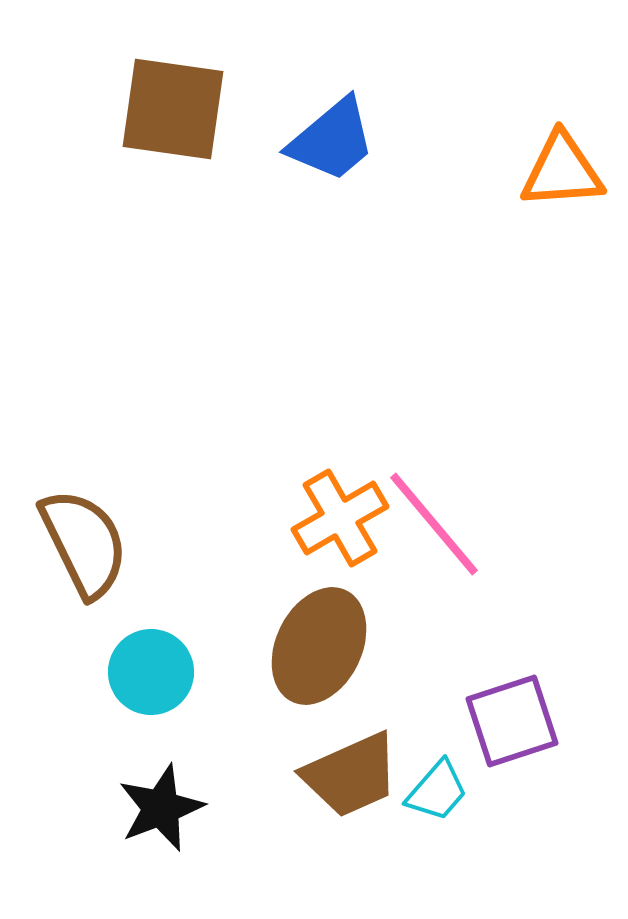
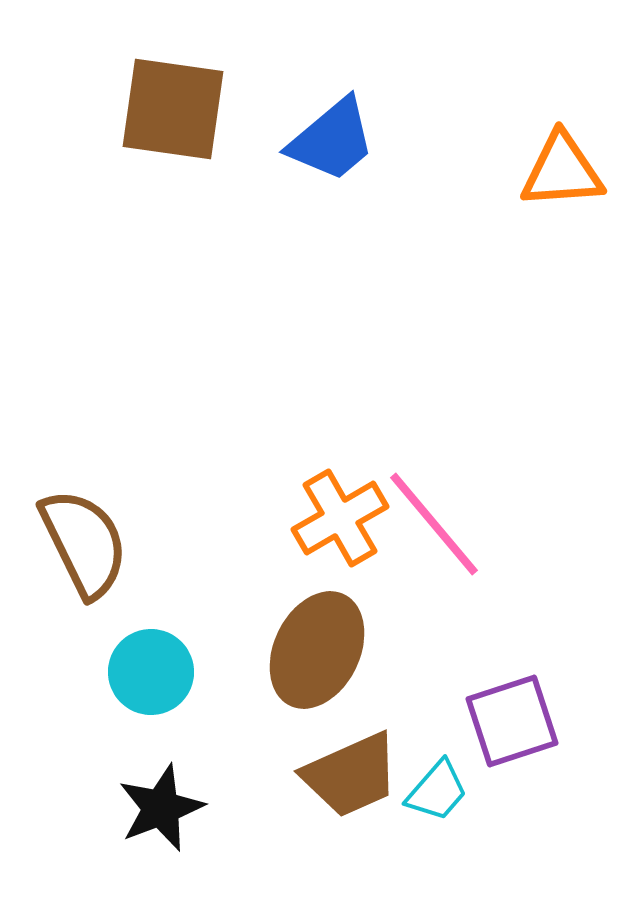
brown ellipse: moved 2 px left, 4 px down
